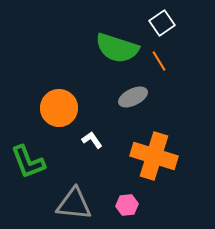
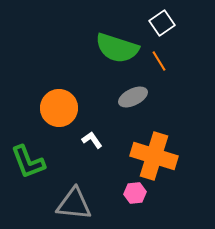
pink hexagon: moved 8 px right, 12 px up
